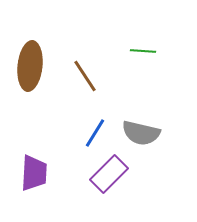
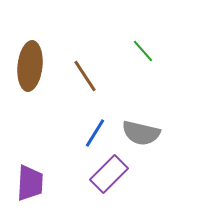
green line: rotated 45 degrees clockwise
purple trapezoid: moved 4 px left, 10 px down
